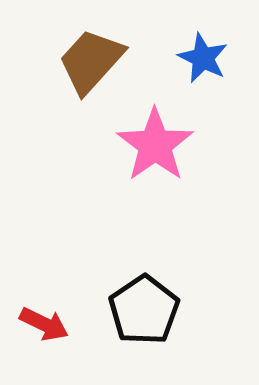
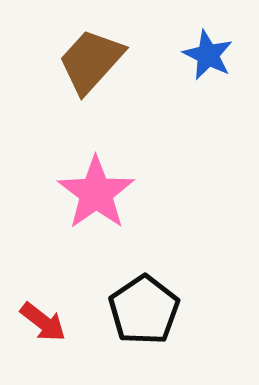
blue star: moved 5 px right, 3 px up
pink star: moved 59 px left, 48 px down
red arrow: moved 1 px left, 2 px up; rotated 12 degrees clockwise
